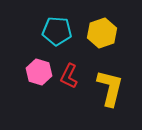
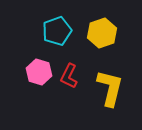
cyan pentagon: rotated 24 degrees counterclockwise
